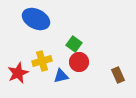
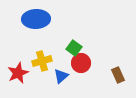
blue ellipse: rotated 28 degrees counterclockwise
green square: moved 4 px down
red circle: moved 2 px right, 1 px down
blue triangle: rotated 28 degrees counterclockwise
